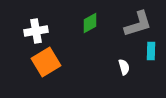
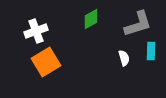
green diamond: moved 1 px right, 4 px up
white cross: rotated 10 degrees counterclockwise
white semicircle: moved 9 px up
